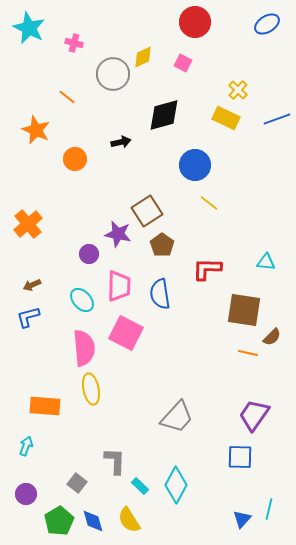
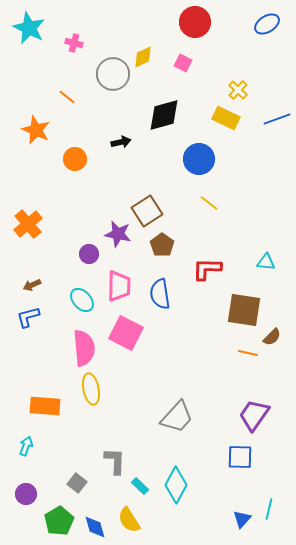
blue circle at (195, 165): moved 4 px right, 6 px up
blue diamond at (93, 521): moved 2 px right, 6 px down
